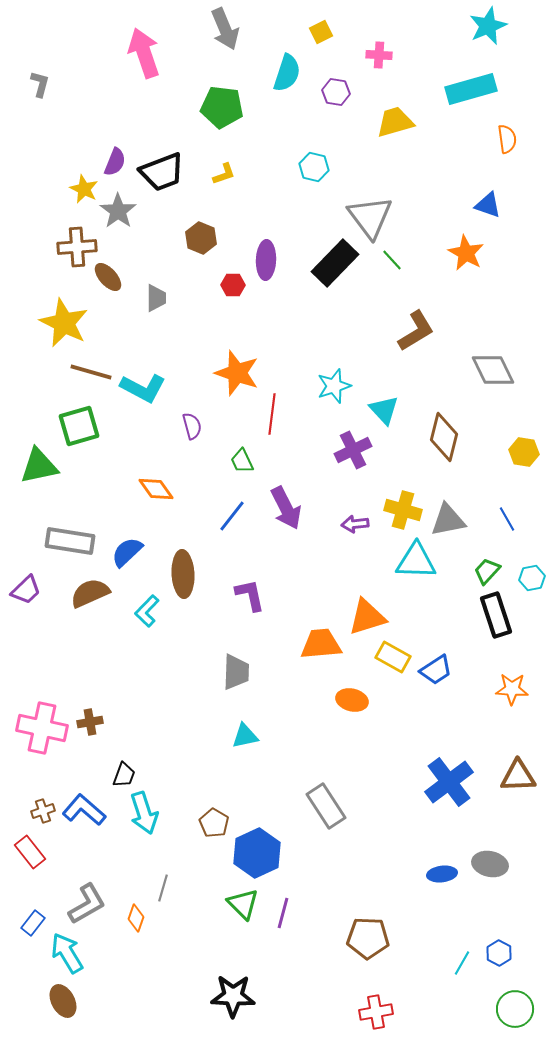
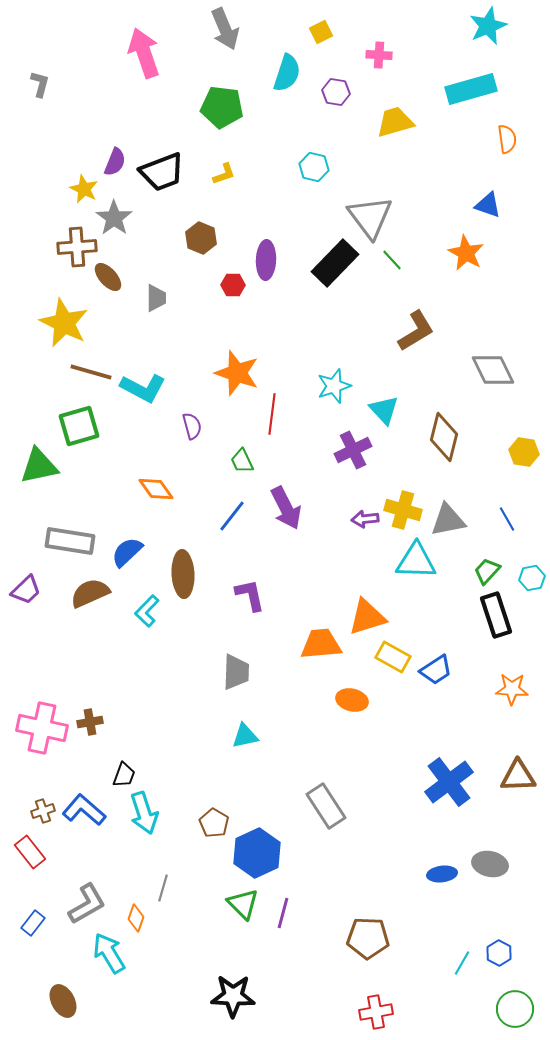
gray star at (118, 211): moved 4 px left, 7 px down
purple arrow at (355, 524): moved 10 px right, 5 px up
cyan arrow at (67, 953): moved 42 px right
